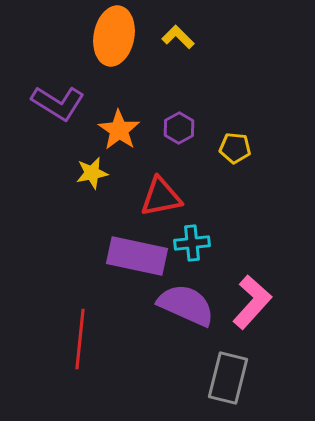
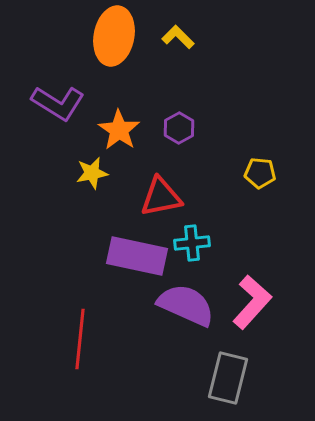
yellow pentagon: moved 25 px right, 25 px down
